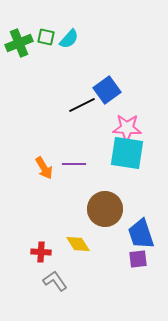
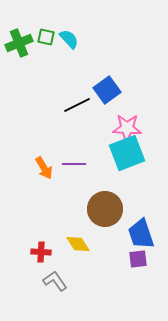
cyan semicircle: rotated 85 degrees counterclockwise
black line: moved 5 px left
cyan square: rotated 30 degrees counterclockwise
